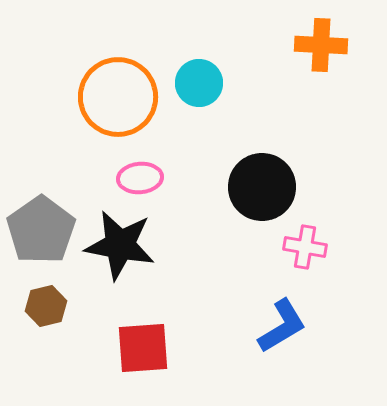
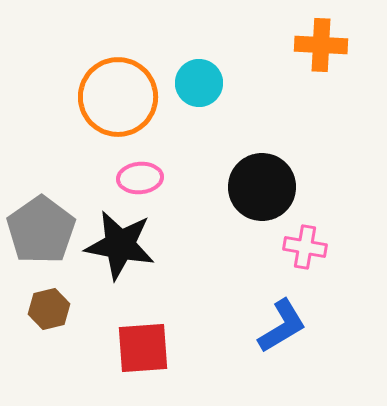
brown hexagon: moved 3 px right, 3 px down
